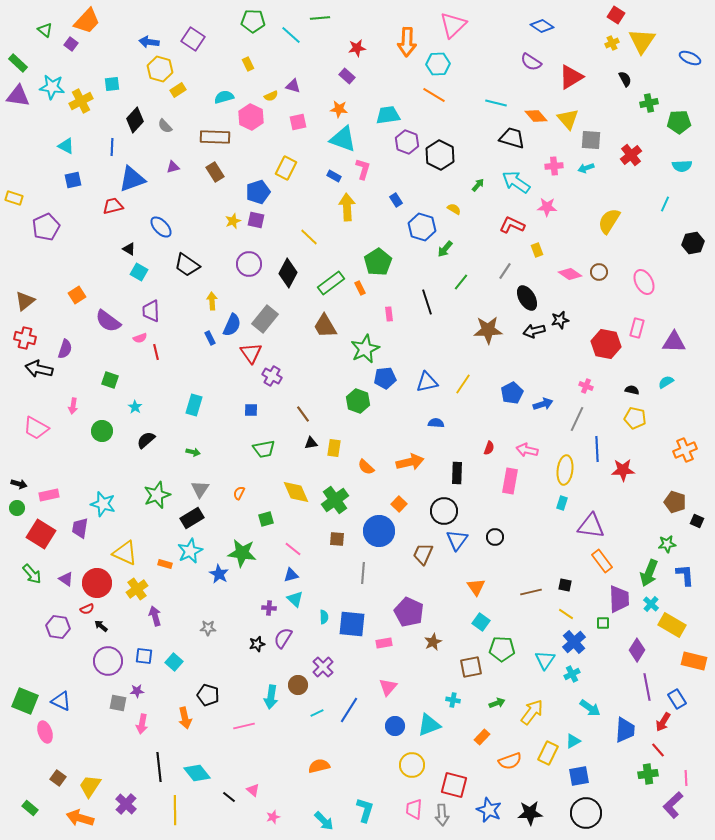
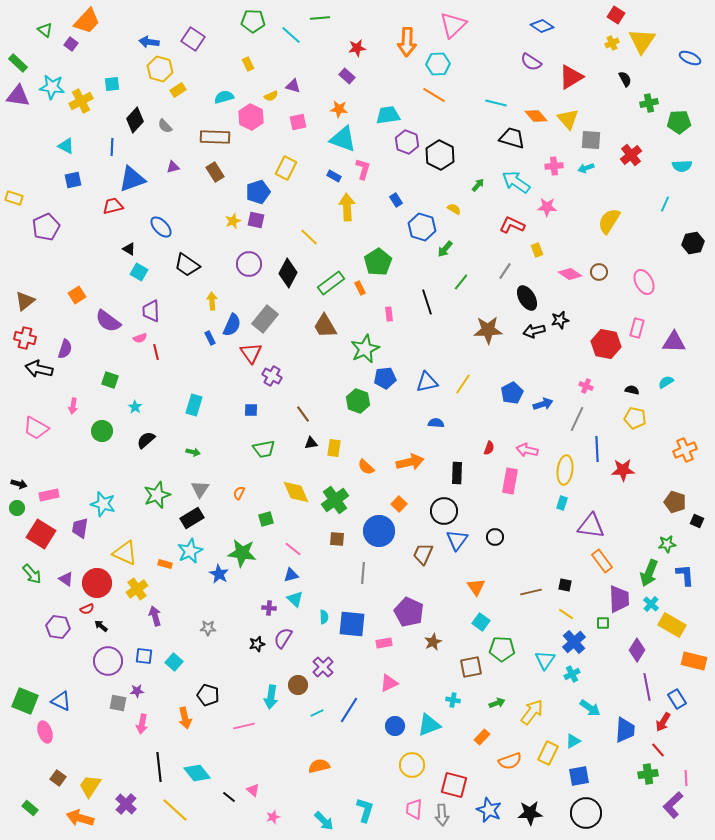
pink triangle at (388, 687): moved 1 px right, 4 px up; rotated 24 degrees clockwise
yellow line at (175, 810): rotated 48 degrees counterclockwise
